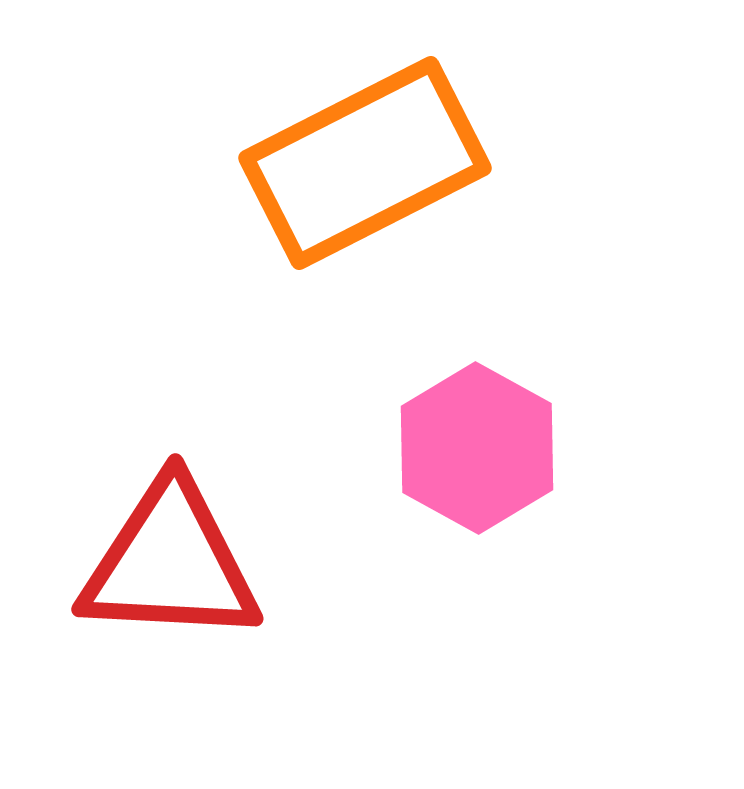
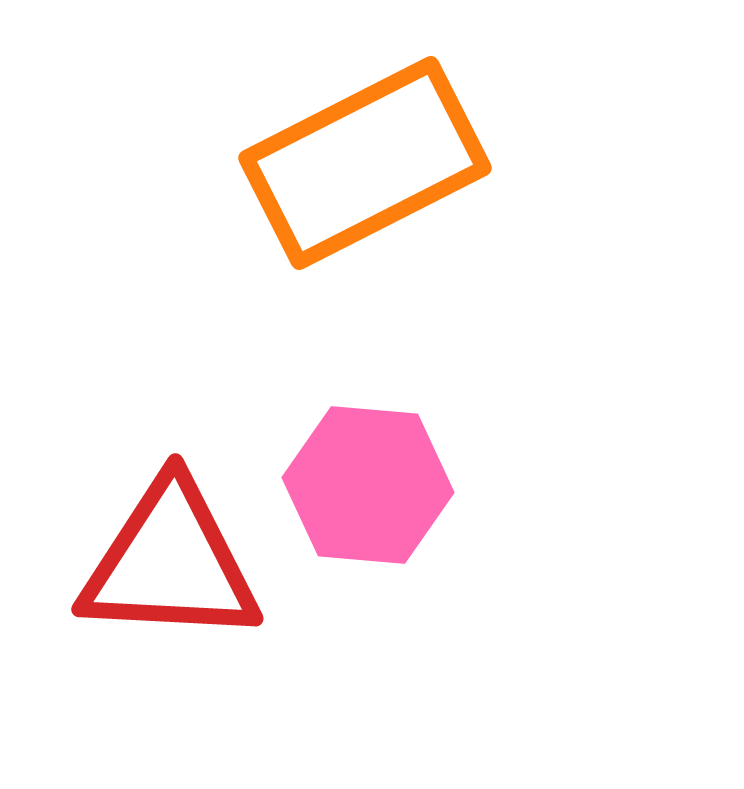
pink hexagon: moved 109 px left, 37 px down; rotated 24 degrees counterclockwise
